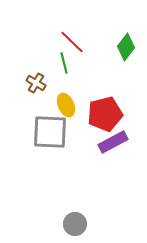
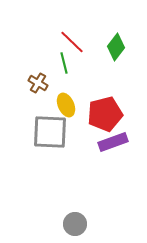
green diamond: moved 10 px left
brown cross: moved 2 px right
purple rectangle: rotated 8 degrees clockwise
